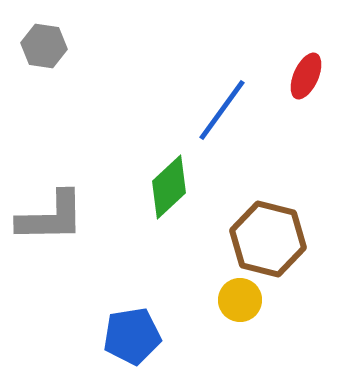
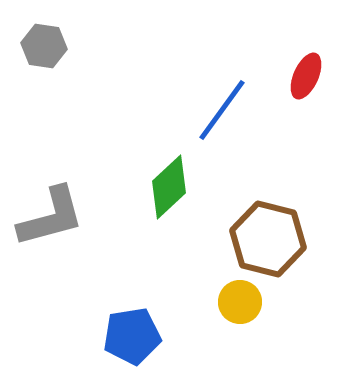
gray L-shape: rotated 14 degrees counterclockwise
yellow circle: moved 2 px down
